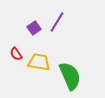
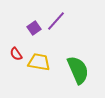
purple line: moved 1 px left, 1 px up; rotated 10 degrees clockwise
green semicircle: moved 8 px right, 6 px up
